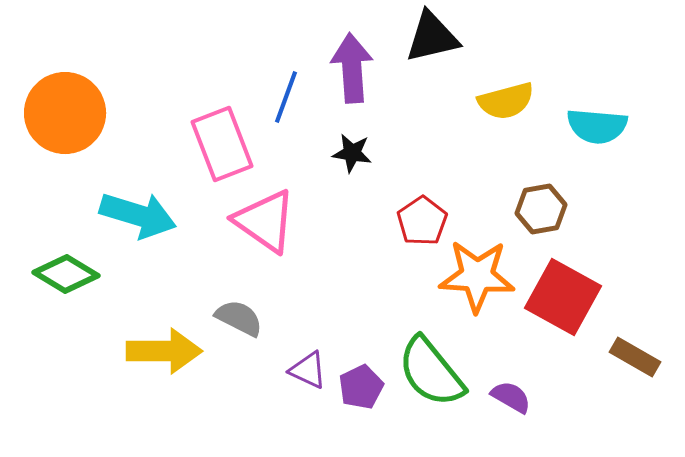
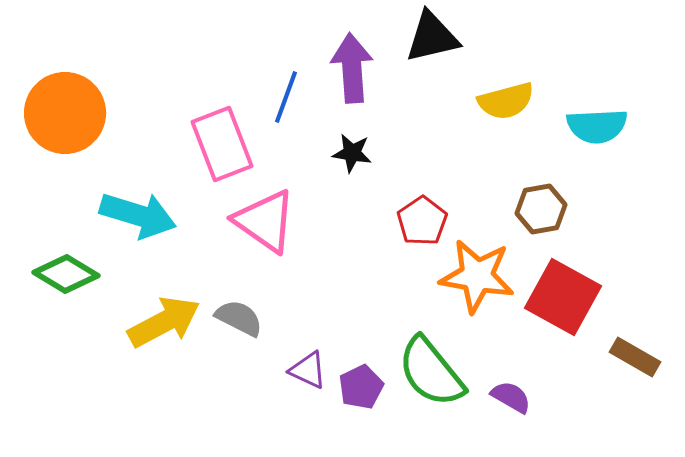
cyan semicircle: rotated 8 degrees counterclockwise
orange star: rotated 6 degrees clockwise
yellow arrow: moved 29 px up; rotated 28 degrees counterclockwise
